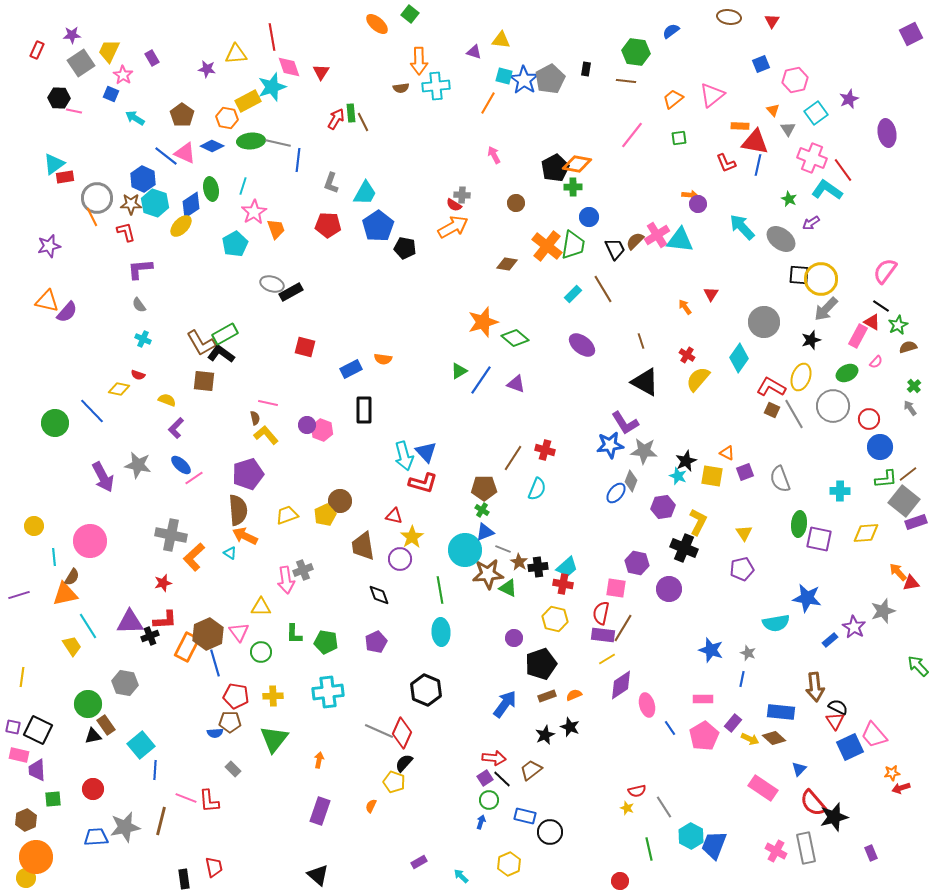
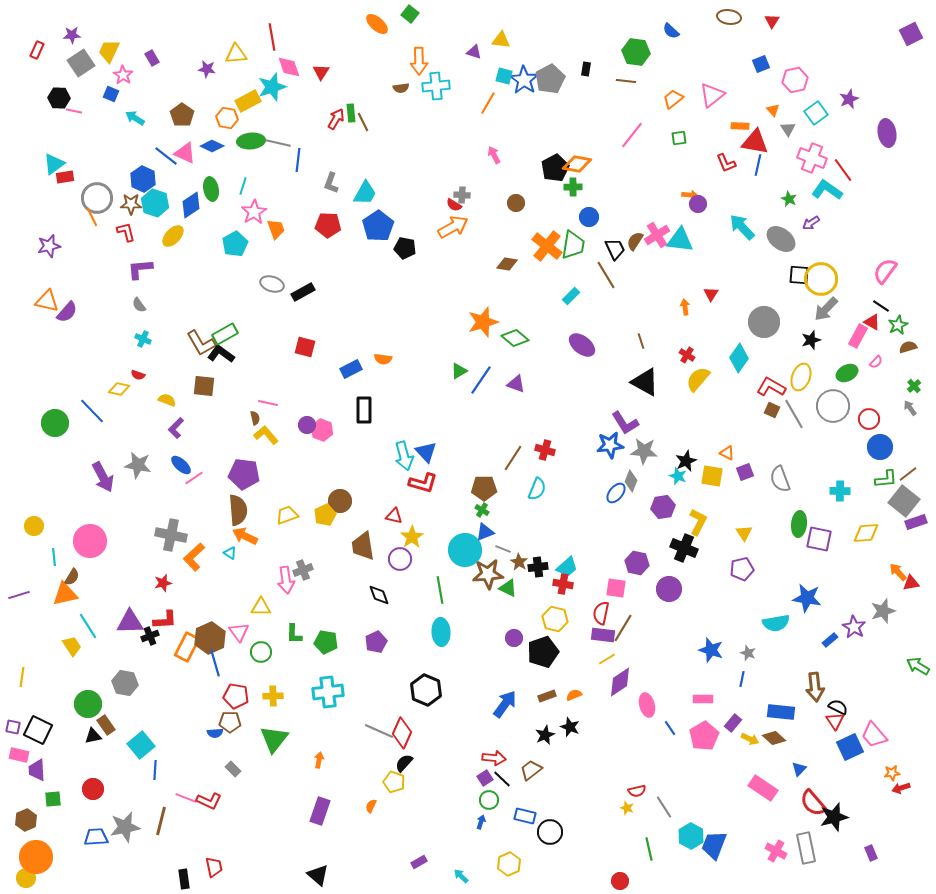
blue semicircle at (671, 31): rotated 102 degrees counterclockwise
yellow ellipse at (181, 226): moved 8 px left, 10 px down
brown semicircle at (635, 241): rotated 12 degrees counterclockwise
brown line at (603, 289): moved 3 px right, 14 px up
black rectangle at (291, 292): moved 12 px right
cyan rectangle at (573, 294): moved 2 px left, 2 px down
orange arrow at (685, 307): rotated 28 degrees clockwise
brown square at (204, 381): moved 5 px down
purple pentagon at (248, 474): moved 4 px left; rotated 24 degrees clockwise
brown hexagon at (208, 634): moved 2 px right, 4 px down
black pentagon at (541, 664): moved 2 px right, 12 px up
green arrow at (918, 666): rotated 15 degrees counterclockwise
purple diamond at (621, 685): moved 1 px left, 3 px up
red L-shape at (209, 801): rotated 60 degrees counterclockwise
